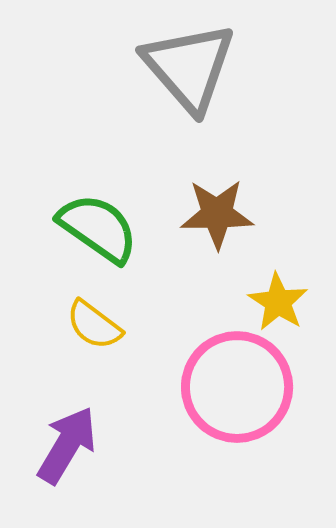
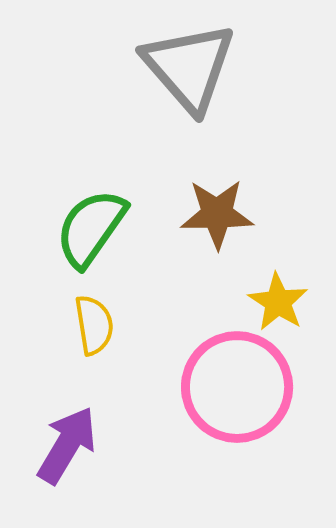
green semicircle: moved 7 px left; rotated 90 degrees counterclockwise
yellow semicircle: rotated 136 degrees counterclockwise
